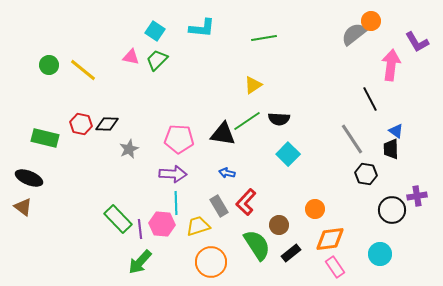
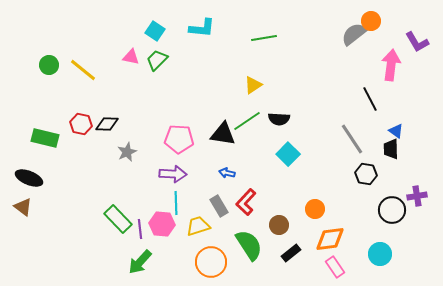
gray star at (129, 149): moved 2 px left, 3 px down
green semicircle at (257, 245): moved 8 px left
